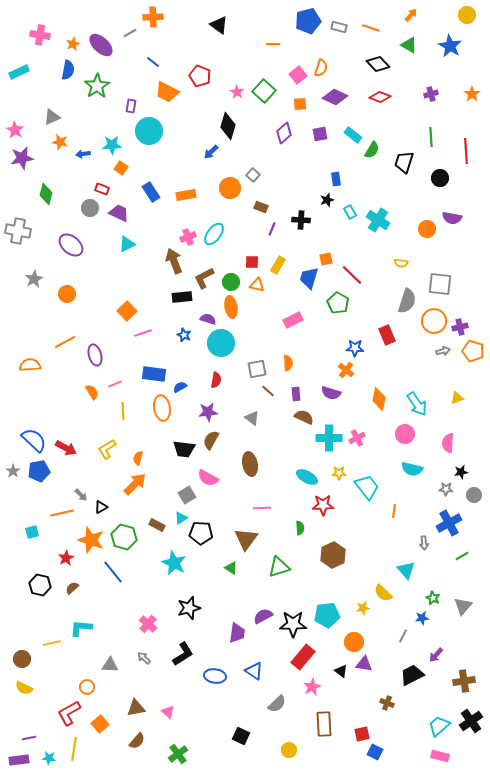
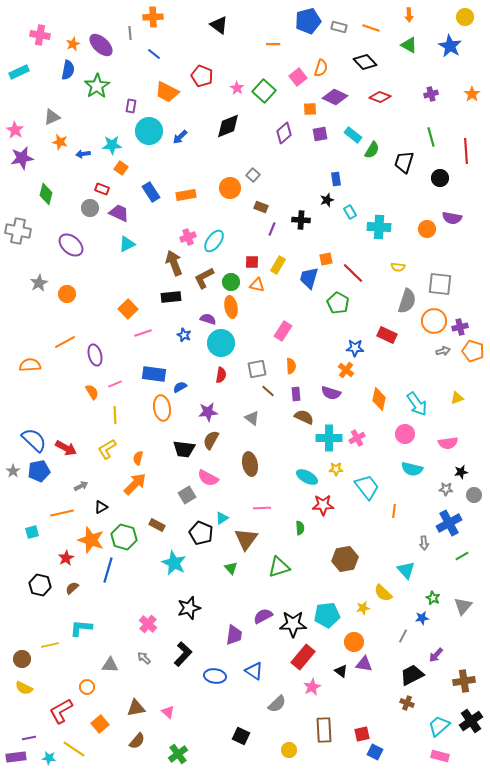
orange arrow at (411, 15): moved 2 px left; rotated 136 degrees clockwise
yellow circle at (467, 15): moved 2 px left, 2 px down
gray line at (130, 33): rotated 64 degrees counterclockwise
blue line at (153, 62): moved 1 px right, 8 px up
black diamond at (378, 64): moved 13 px left, 2 px up
pink square at (298, 75): moved 2 px down
red pentagon at (200, 76): moved 2 px right
pink star at (237, 92): moved 4 px up
orange square at (300, 104): moved 10 px right, 5 px down
black diamond at (228, 126): rotated 52 degrees clockwise
green line at (431, 137): rotated 12 degrees counterclockwise
blue arrow at (211, 152): moved 31 px left, 15 px up
cyan cross at (378, 220): moved 1 px right, 7 px down; rotated 30 degrees counterclockwise
cyan ellipse at (214, 234): moved 7 px down
brown arrow at (174, 261): moved 2 px down
yellow semicircle at (401, 263): moved 3 px left, 4 px down
red line at (352, 275): moved 1 px right, 2 px up
gray star at (34, 279): moved 5 px right, 4 px down
black rectangle at (182, 297): moved 11 px left
orange square at (127, 311): moved 1 px right, 2 px up
pink rectangle at (293, 320): moved 10 px left, 11 px down; rotated 30 degrees counterclockwise
red rectangle at (387, 335): rotated 42 degrees counterclockwise
orange semicircle at (288, 363): moved 3 px right, 3 px down
red semicircle at (216, 380): moved 5 px right, 5 px up
yellow line at (123, 411): moved 8 px left, 4 px down
pink semicircle at (448, 443): rotated 102 degrees counterclockwise
yellow star at (339, 473): moved 3 px left, 4 px up
gray arrow at (81, 495): moved 9 px up; rotated 72 degrees counterclockwise
cyan triangle at (181, 518): moved 41 px right
black pentagon at (201, 533): rotated 20 degrees clockwise
brown hexagon at (333, 555): moved 12 px right, 4 px down; rotated 15 degrees clockwise
green triangle at (231, 568): rotated 16 degrees clockwise
blue line at (113, 572): moved 5 px left, 2 px up; rotated 55 degrees clockwise
purple trapezoid at (237, 633): moved 3 px left, 2 px down
yellow line at (52, 643): moved 2 px left, 2 px down
black L-shape at (183, 654): rotated 15 degrees counterclockwise
brown cross at (387, 703): moved 20 px right
red L-shape at (69, 713): moved 8 px left, 2 px up
brown rectangle at (324, 724): moved 6 px down
yellow line at (74, 749): rotated 65 degrees counterclockwise
purple rectangle at (19, 760): moved 3 px left, 3 px up
